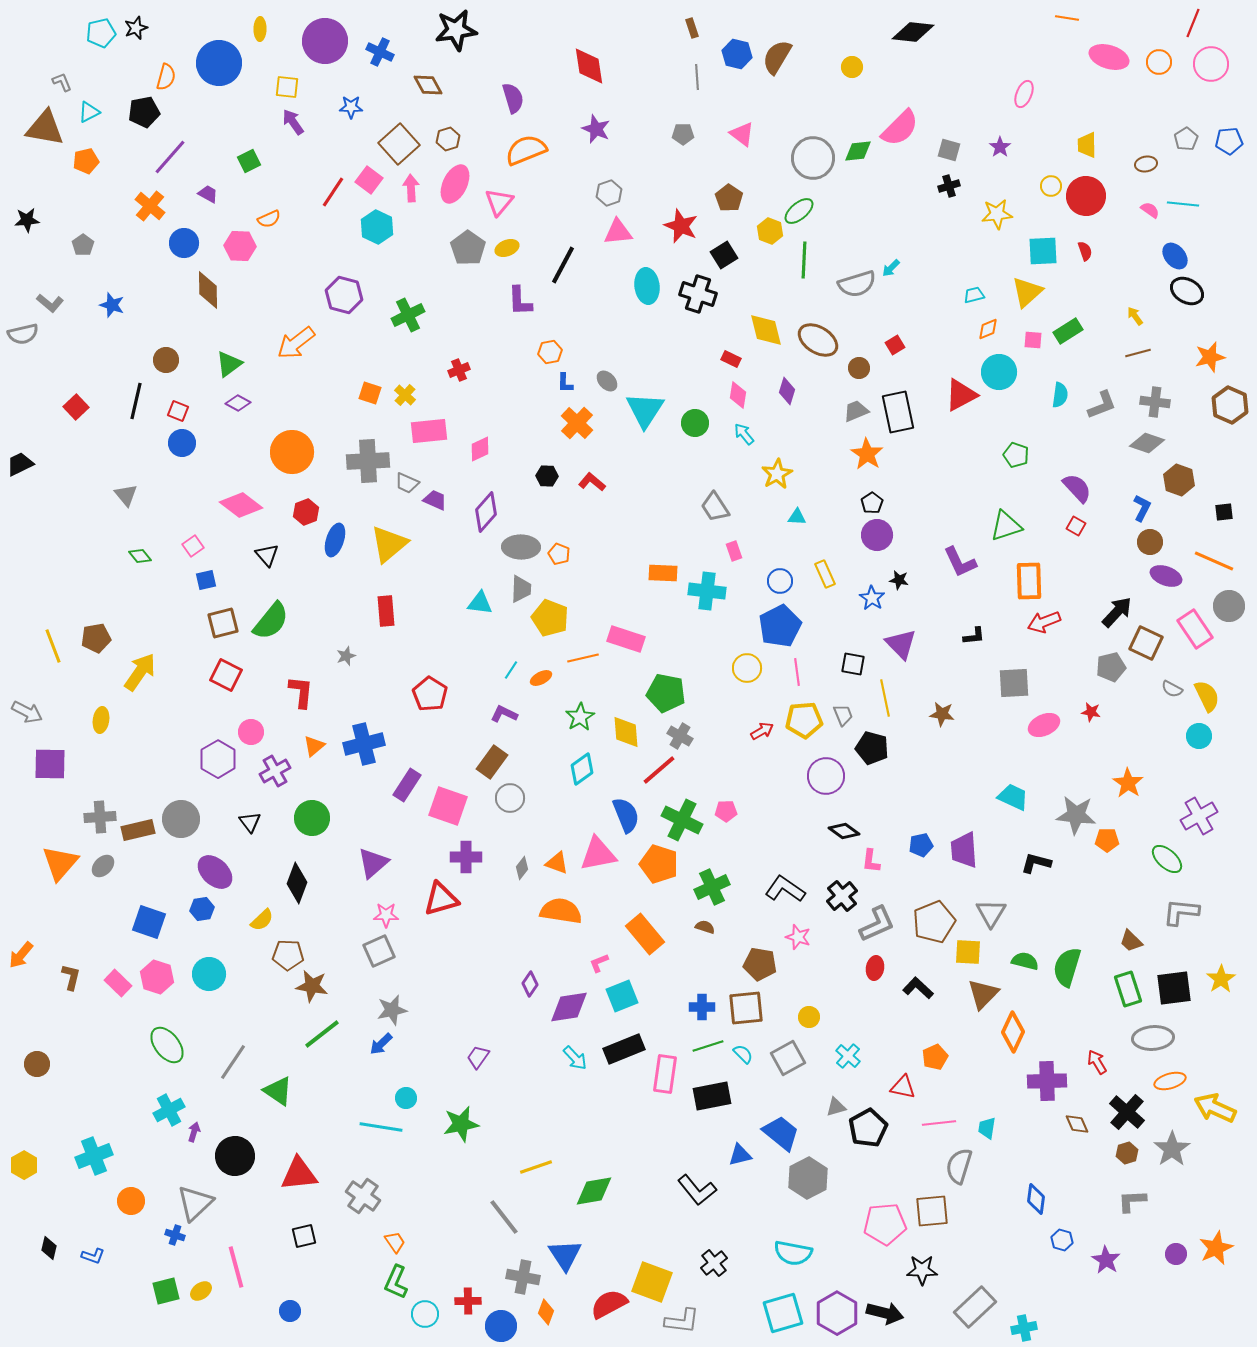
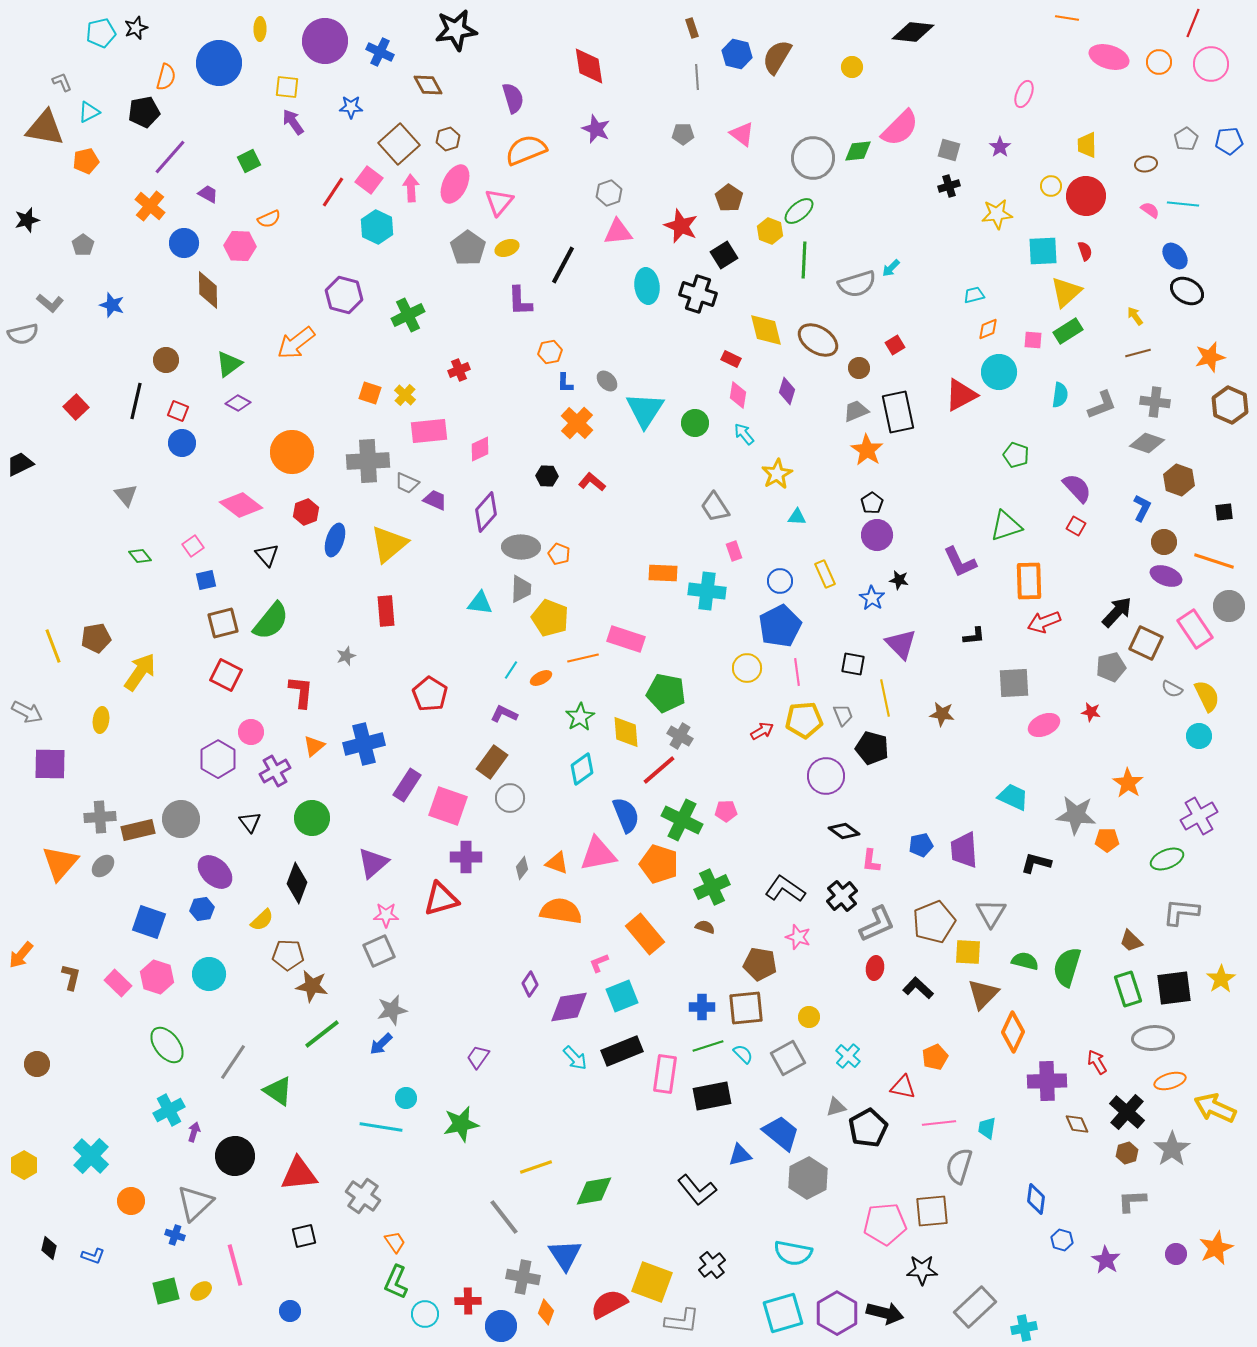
black star at (27, 220): rotated 10 degrees counterclockwise
yellow triangle at (1027, 292): moved 39 px right
orange star at (867, 454): moved 4 px up
brown circle at (1150, 542): moved 14 px right
orange line at (1214, 561): rotated 6 degrees counterclockwise
green ellipse at (1167, 859): rotated 64 degrees counterclockwise
black rectangle at (624, 1049): moved 2 px left, 2 px down
cyan cross at (94, 1156): moved 3 px left; rotated 24 degrees counterclockwise
black cross at (714, 1263): moved 2 px left, 2 px down
pink line at (236, 1267): moved 1 px left, 2 px up
